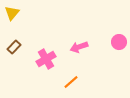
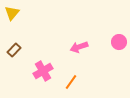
brown rectangle: moved 3 px down
pink cross: moved 3 px left, 12 px down
orange line: rotated 14 degrees counterclockwise
